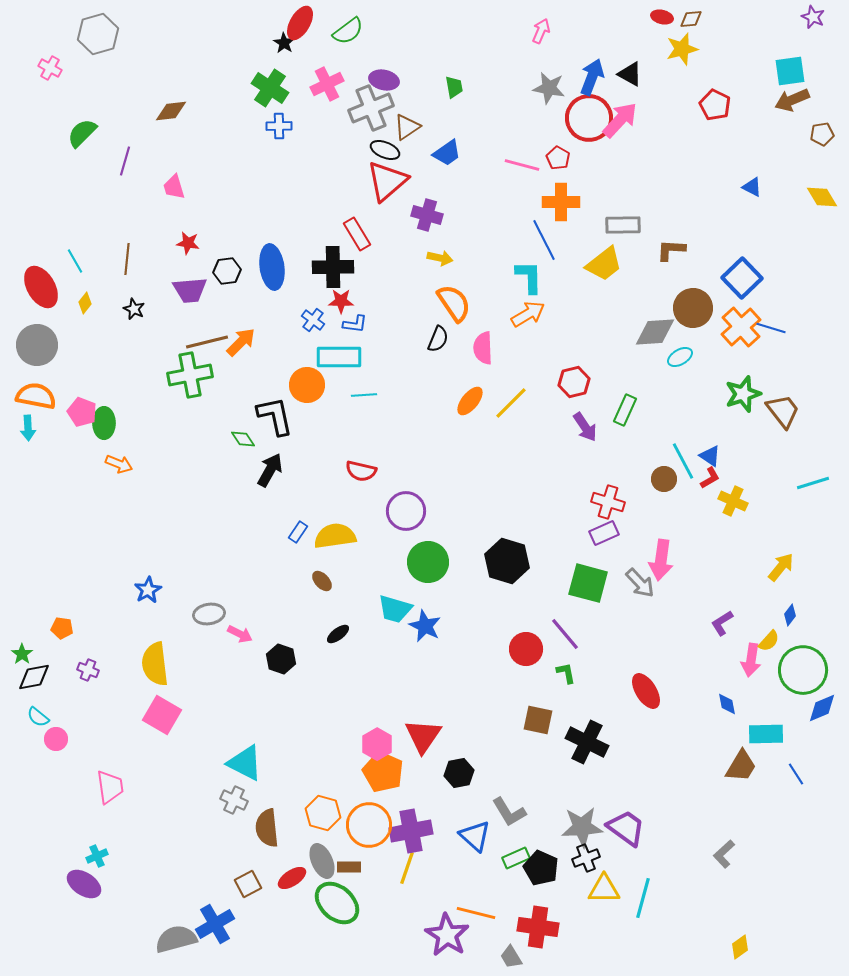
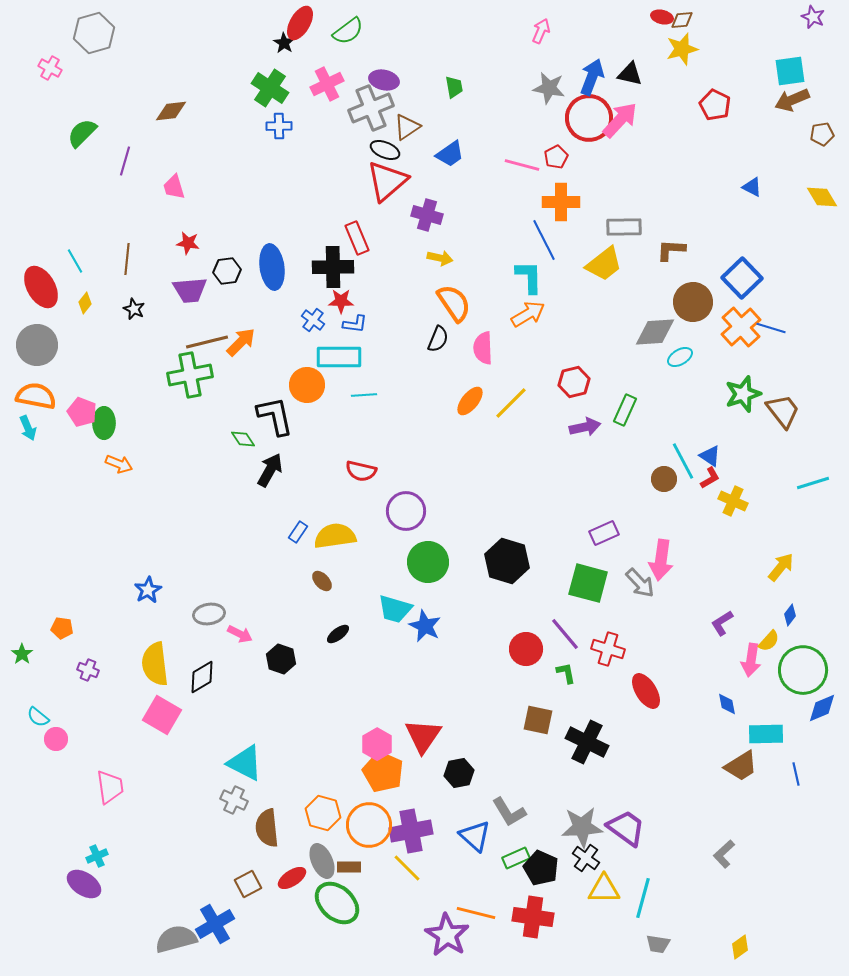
brown diamond at (691, 19): moved 9 px left, 1 px down
gray hexagon at (98, 34): moved 4 px left, 1 px up
black triangle at (630, 74): rotated 16 degrees counterclockwise
blue trapezoid at (447, 153): moved 3 px right, 1 px down
red pentagon at (558, 158): moved 2 px left, 1 px up; rotated 15 degrees clockwise
gray rectangle at (623, 225): moved 1 px right, 2 px down
red rectangle at (357, 234): moved 4 px down; rotated 8 degrees clockwise
brown circle at (693, 308): moved 6 px up
purple arrow at (585, 427): rotated 68 degrees counterclockwise
cyan arrow at (28, 428): rotated 20 degrees counterclockwise
red cross at (608, 502): moved 147 px down
black diamond at (34, 677): moved 168 px right; rotated 20 degrees counterclockwise
brown trapezoid at (741, 766): rotated 27 degrees clockwise
blue line at (796, 774): rotated 20 degrees clockwise
black cross at (586, 858): rotated 32 degrees counterclockwise
yellow line at (407, 868): rotated 64 degrees counterclockwise
red cross at (538, 927): moved 5 px left, 10 px up
gray trapezoid at (511, 957): moved 147 px right, 13 px up; rotated 50 degrees counterclockwise
